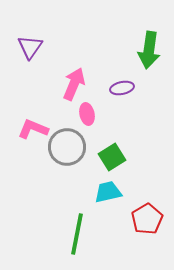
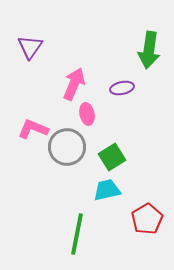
cyan trapezoid: moved 1 px left, 2 px up
